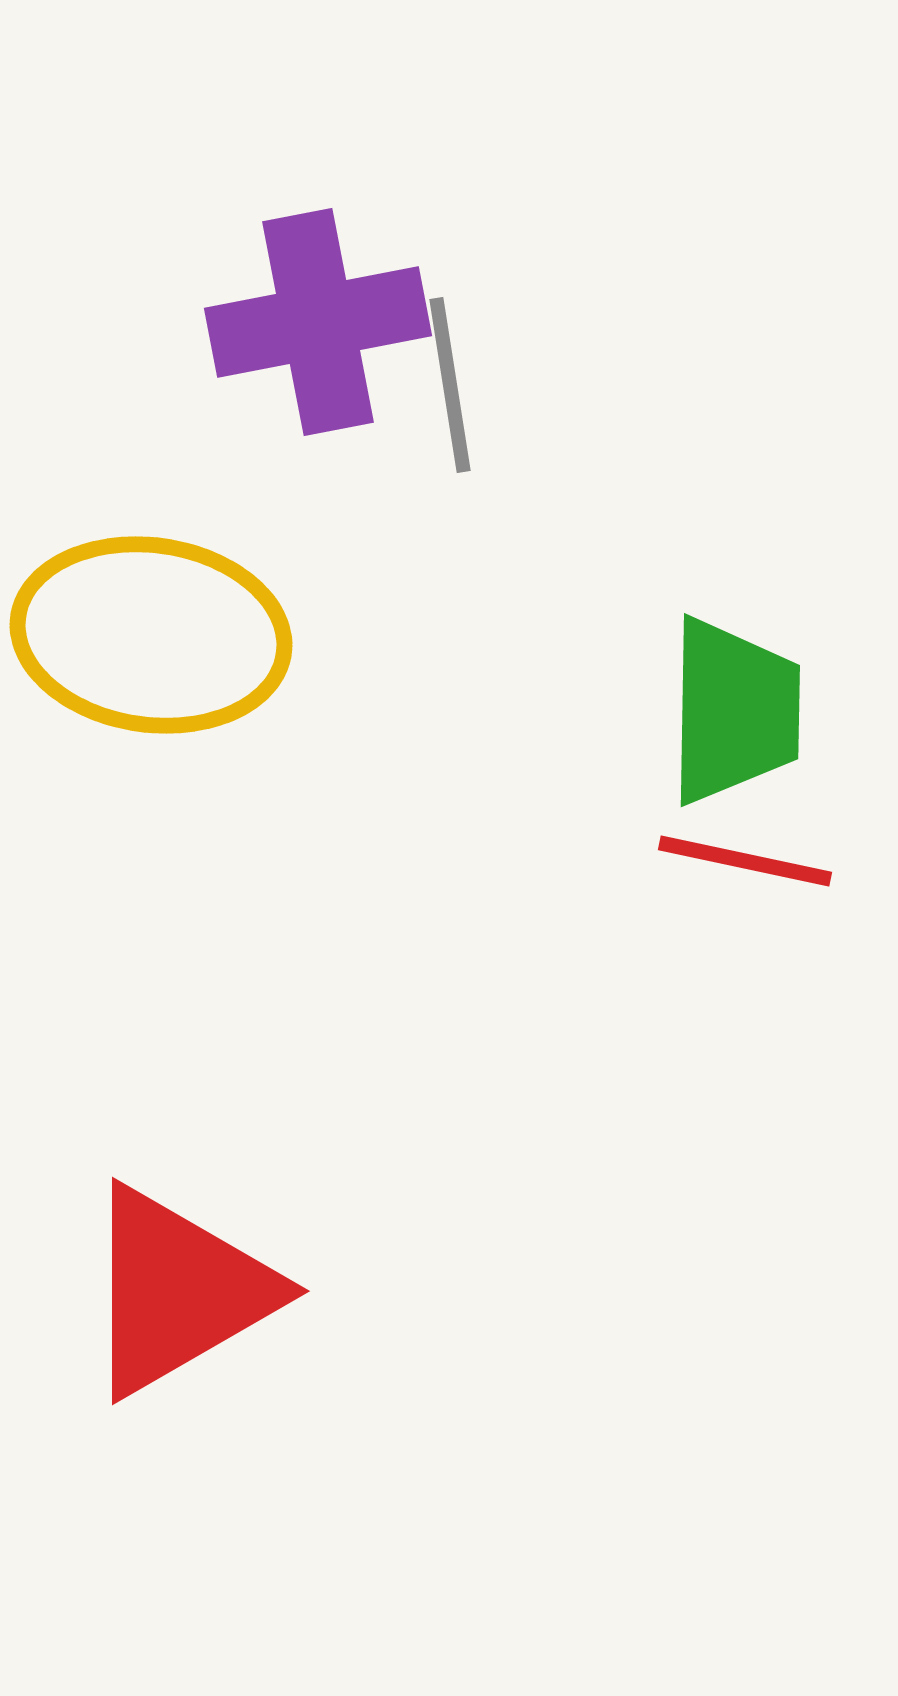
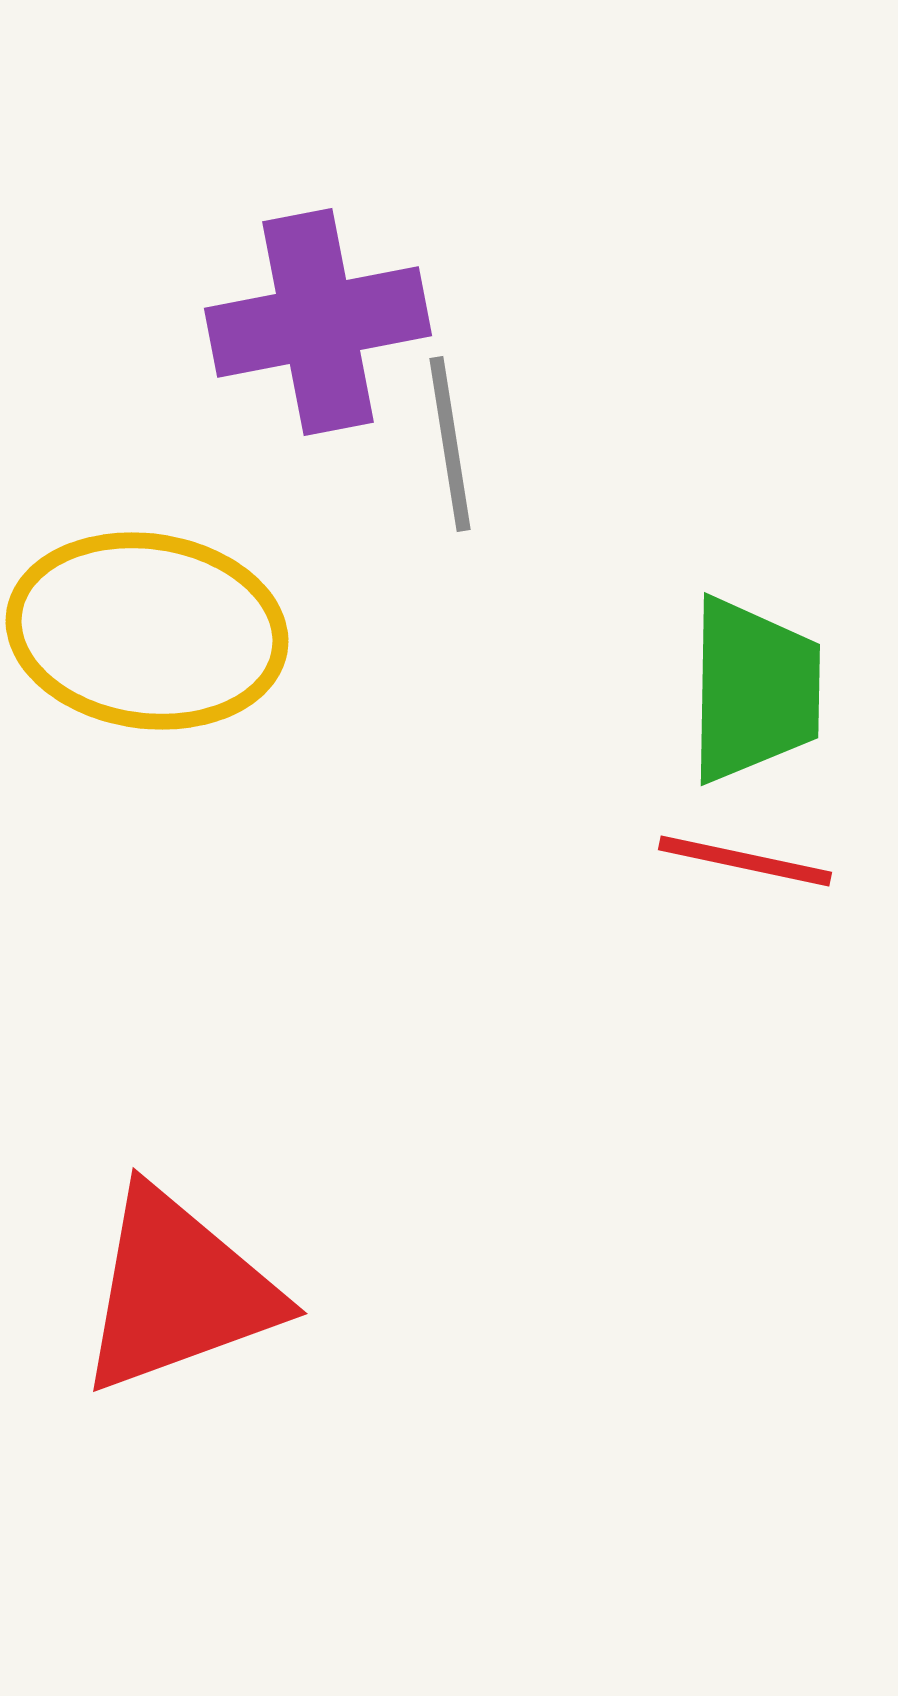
gray line: moved 59 px down
yellow ellipse: moved 4 px left, 4 px up
green trapezoid: moved 20 px right, 21 px up
red triangle: rotated 10 degrees clockwise
